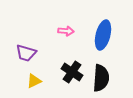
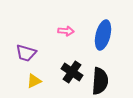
black semicircle: moved 1 px left, 3 px down
